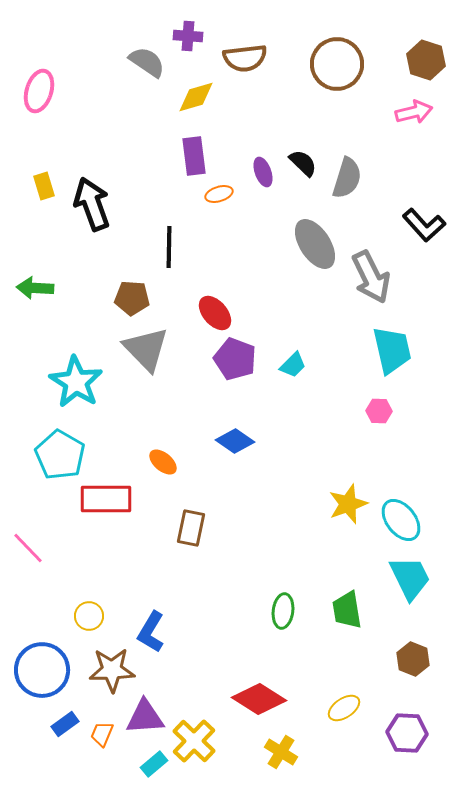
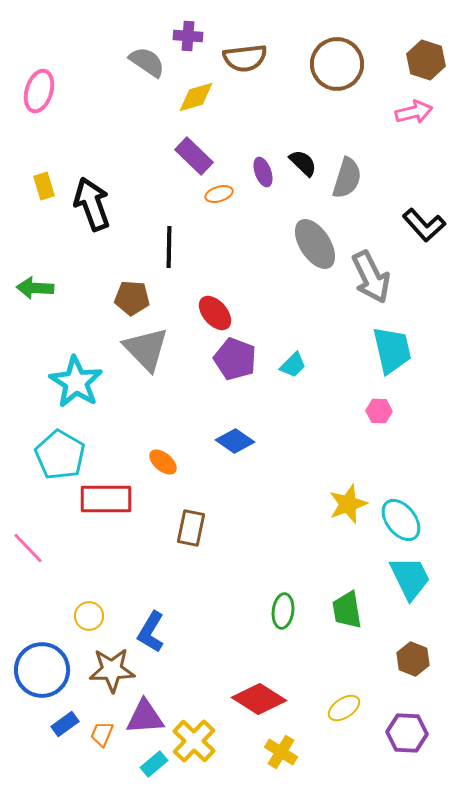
purple rectangle at (194, 156): rotated 39 degrees counterclockwise
